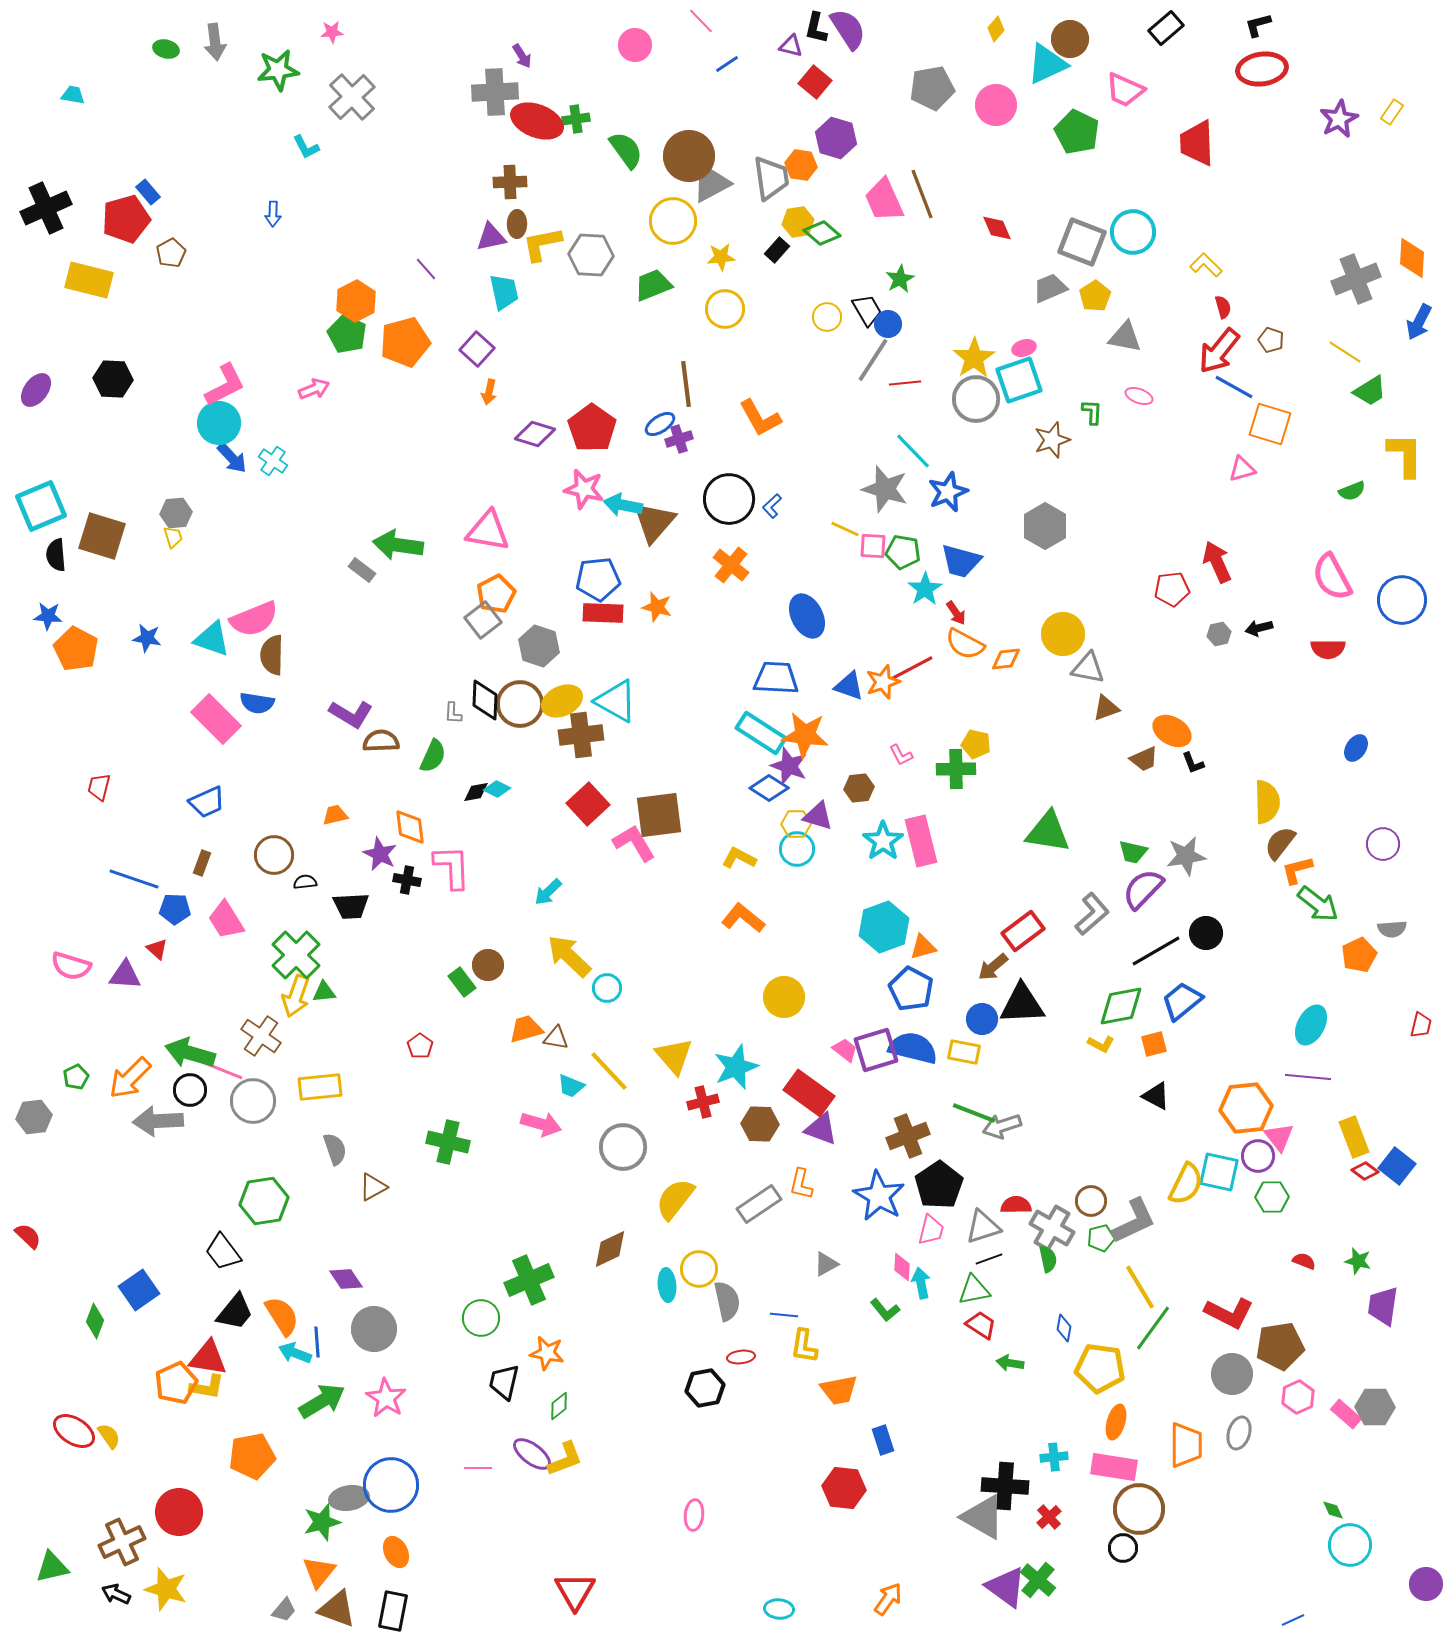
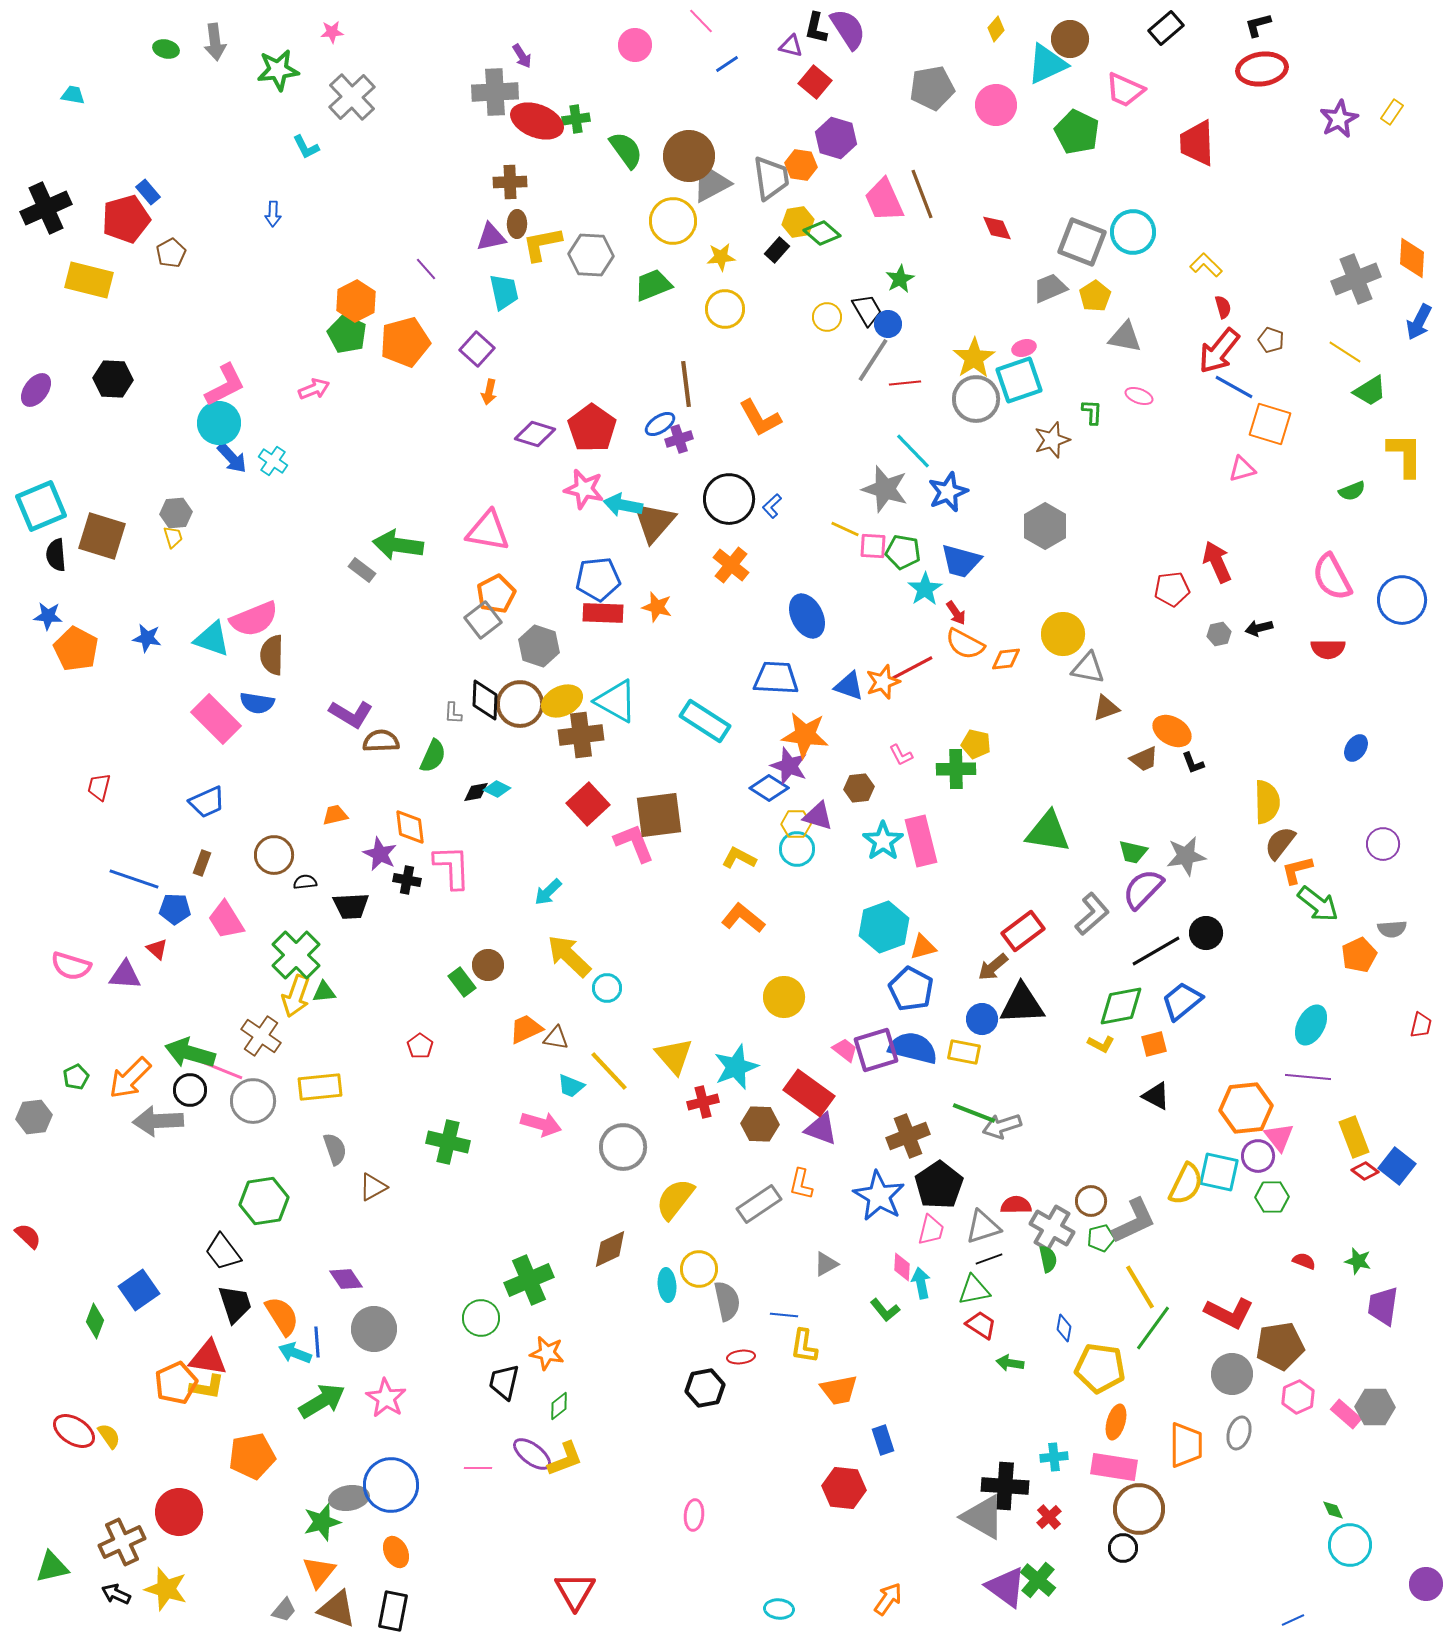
cyan rectangle at (761, 733): moved 56 px left, 12 px up
pink L-shape at (634, 843): rotated 9 degrees clockwise
orange trapezoid at (526, 1029): rotated 9 degrees counterclockwise
black trapezoid at (235, 1312): moved 8 px up; rotated 57 degrees counterclockwise
